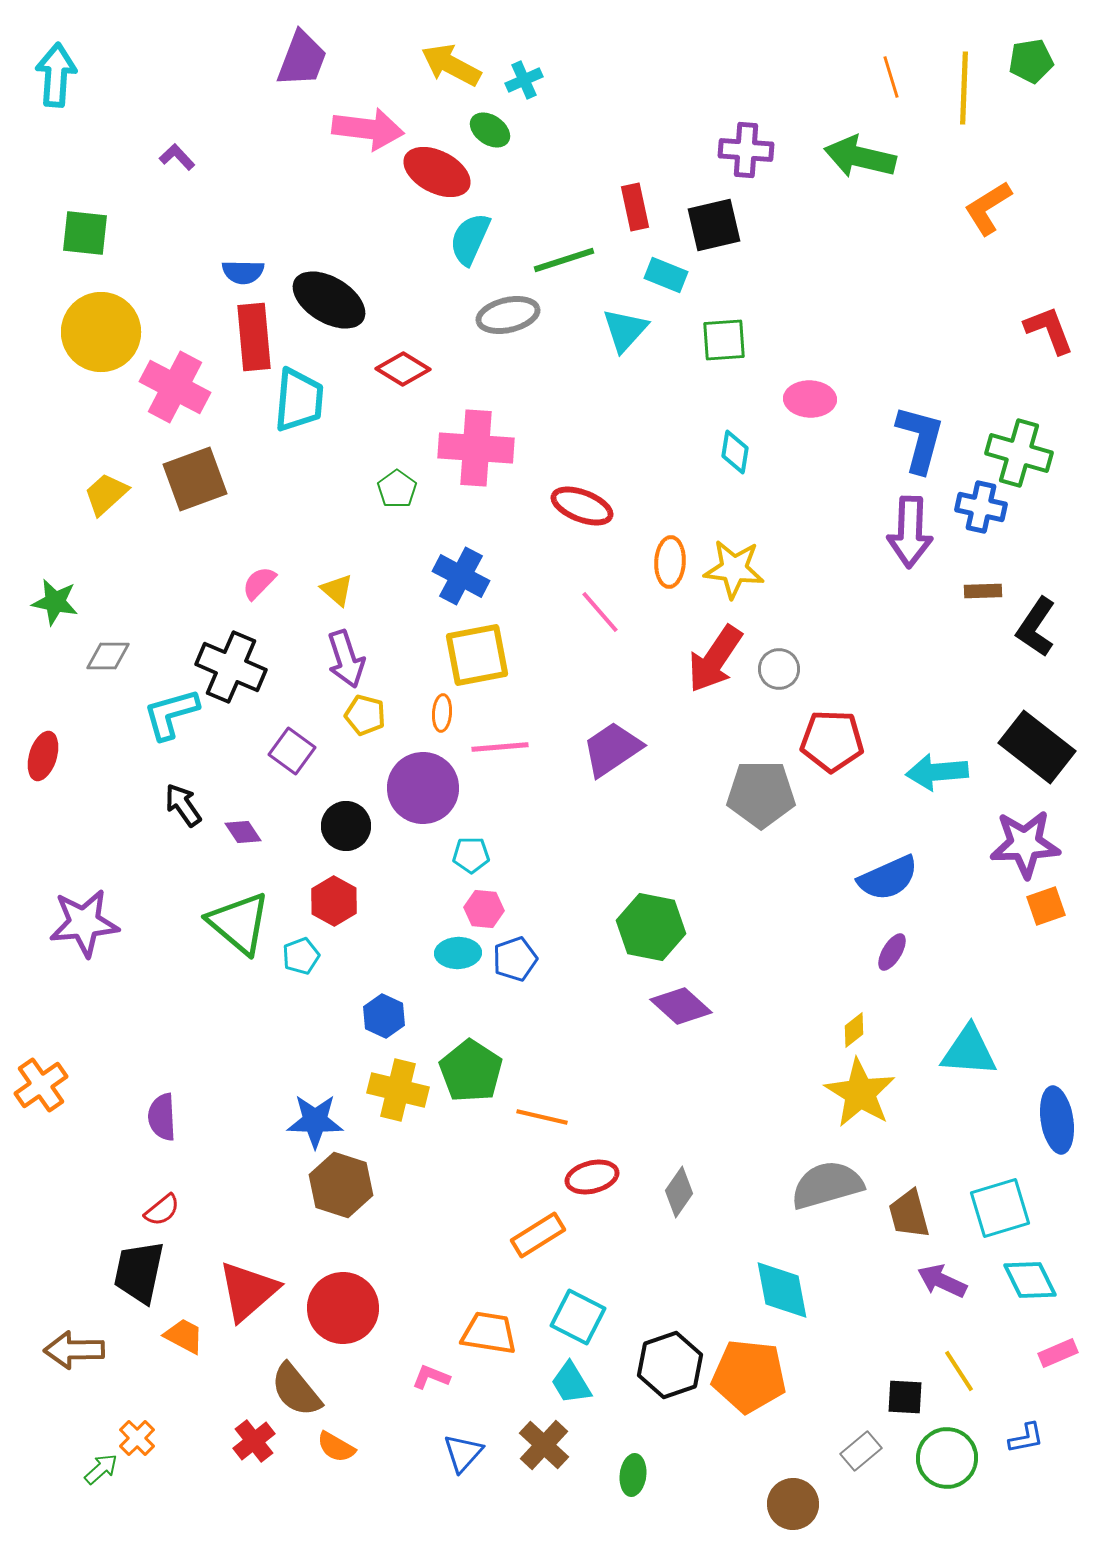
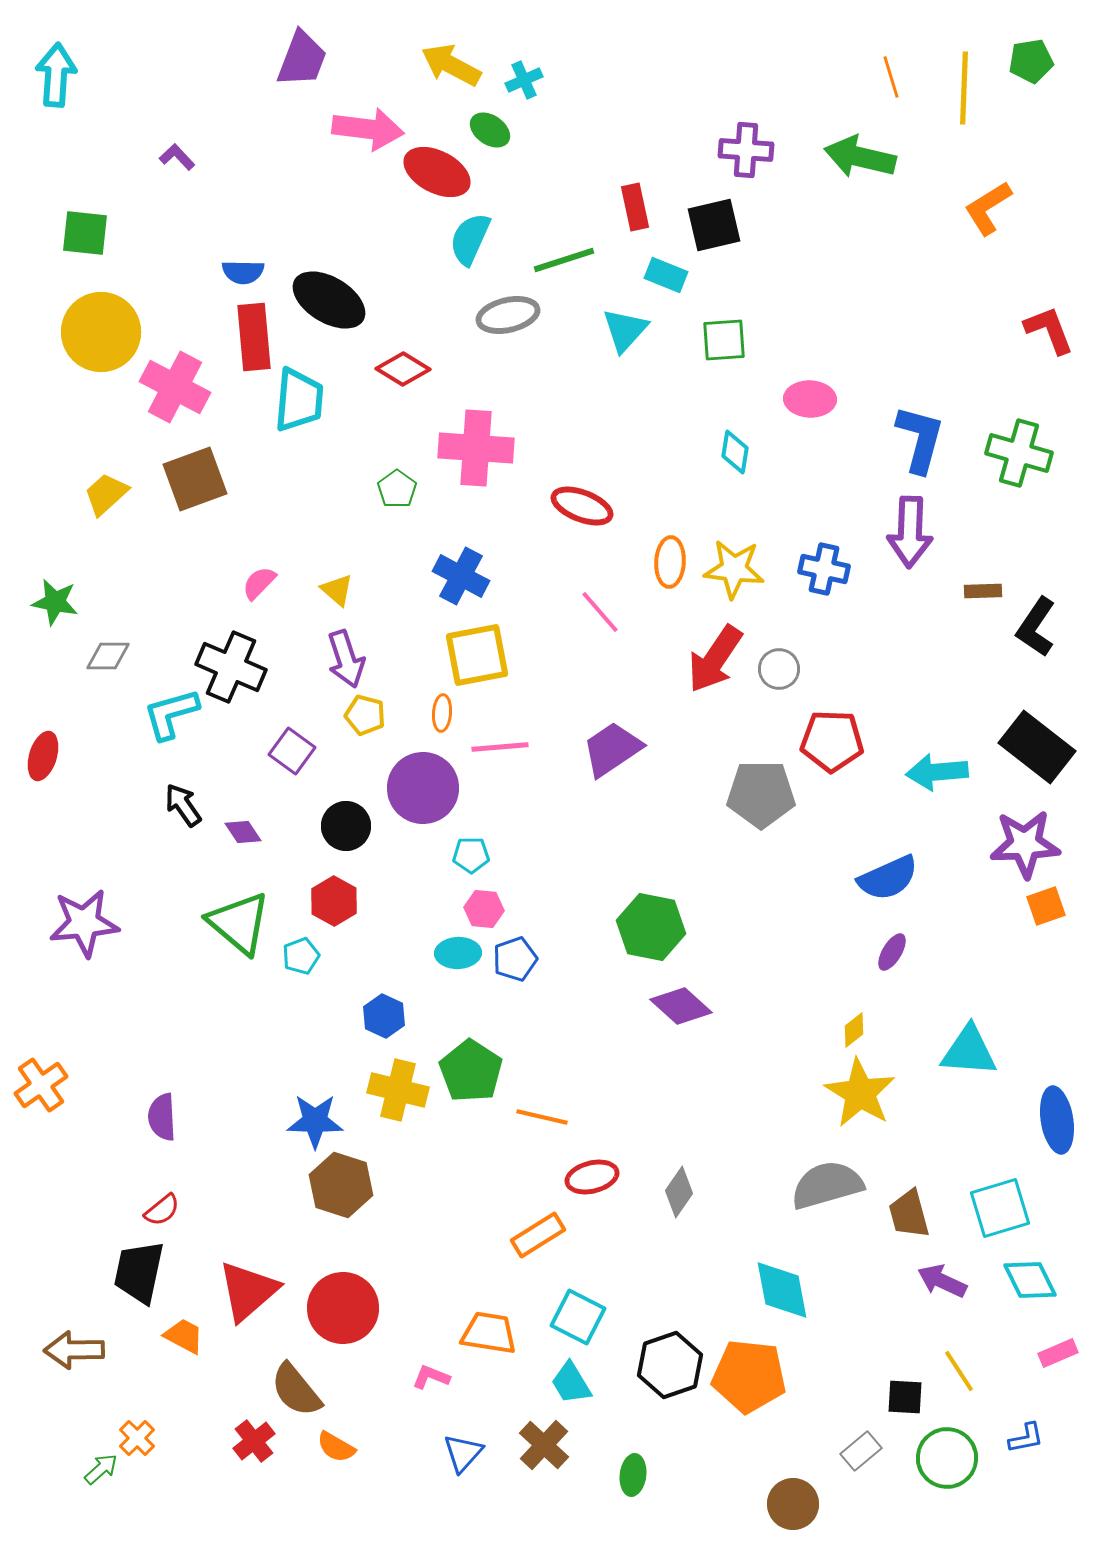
blue cross at (981, 507): moved 157 px left, 62 px down
